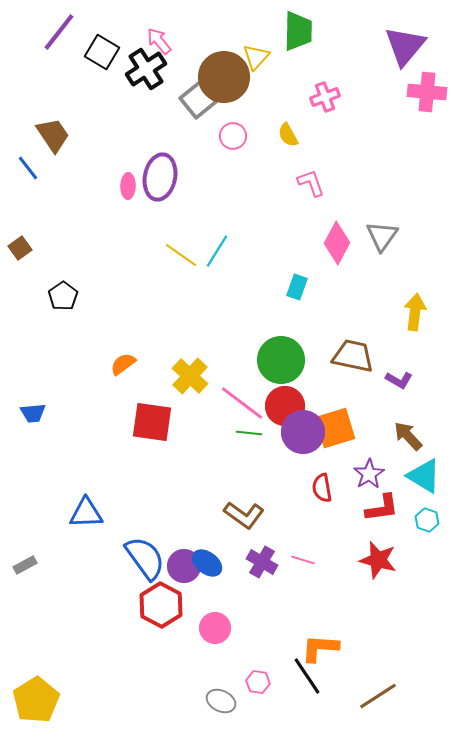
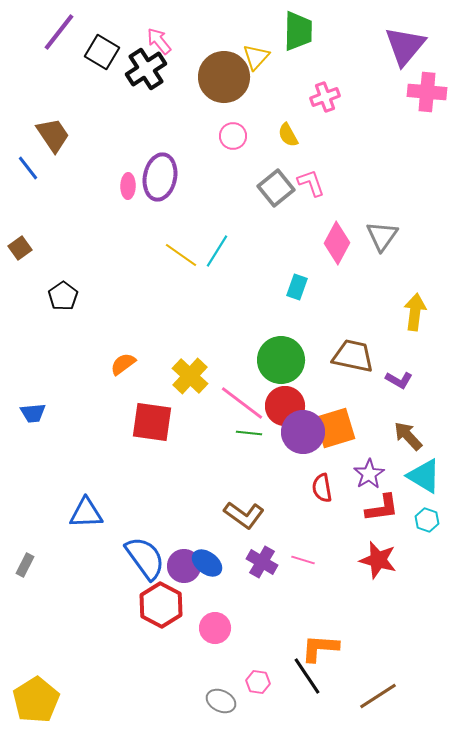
gray square at (198, 100): moved 78 px right, 88 px down
gray rectangle at (25, 565): rotated 35 degrees counterclockwise
